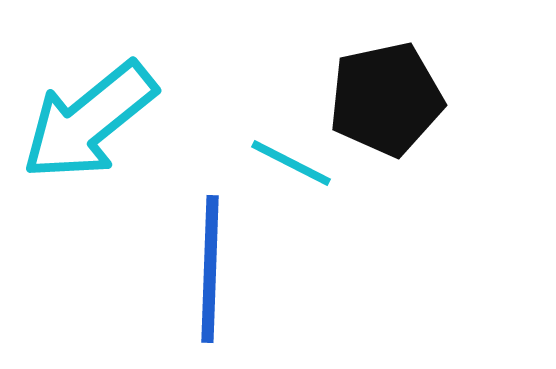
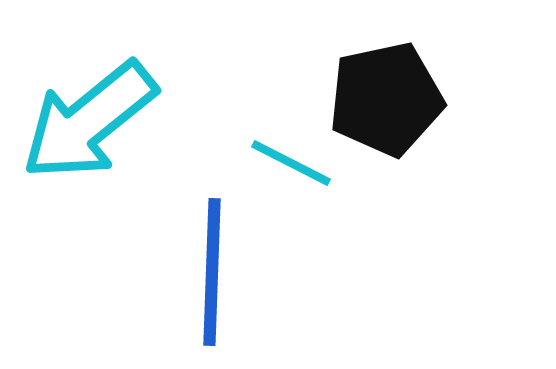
blue line: moved 2 px right, 3 px down
